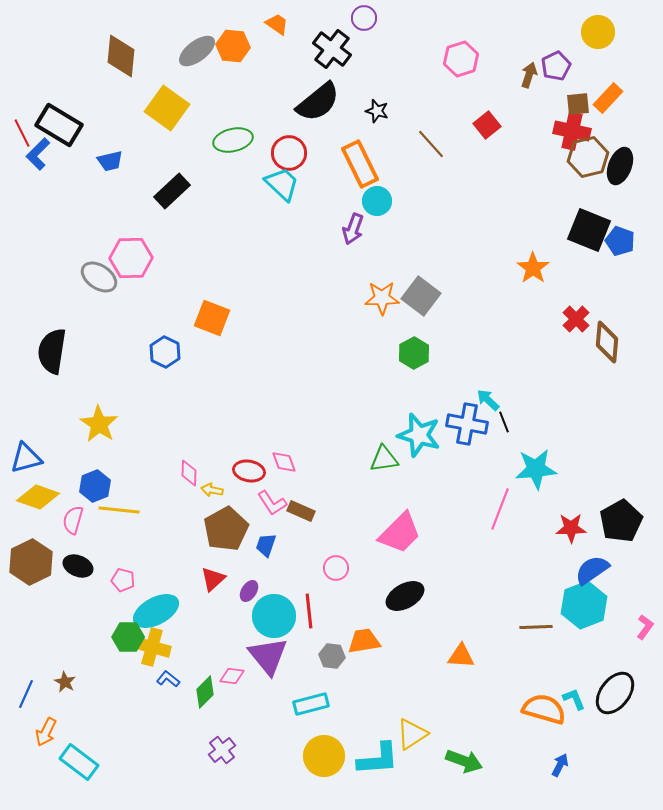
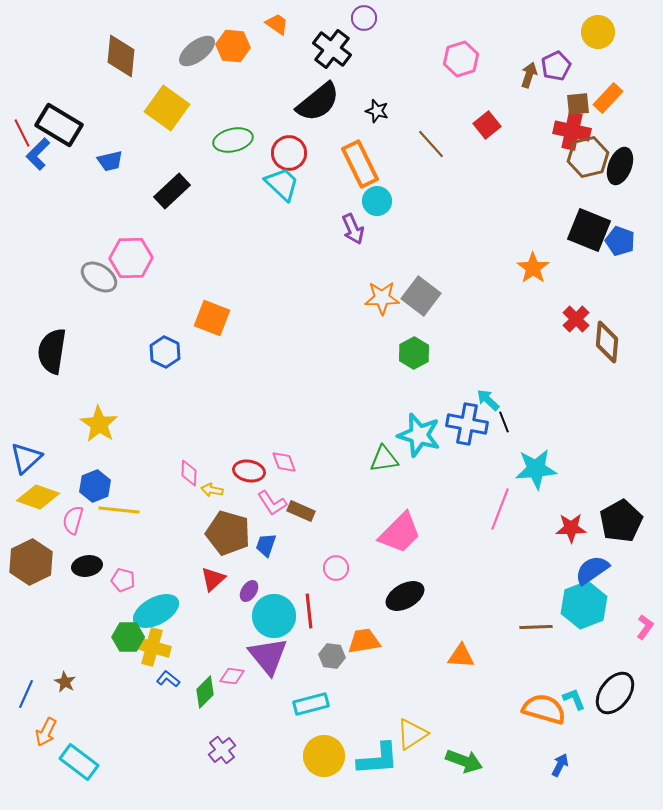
purple arrow at (353, 229): rotated 44 degrees counterclockwise
blue triangle at (26, 458): rotated 28 degrees counterclockwise
brown pentagon at (226, 529): moved 2 px right, 4 px down; rotated 27 degrees counterclockwise
black ellipse at (78, 566): moved 9 px right; rotated 32 degrees counterclockwise
